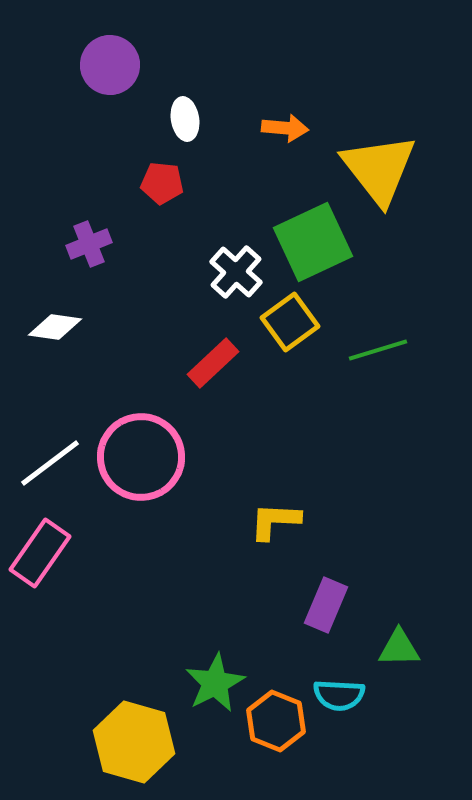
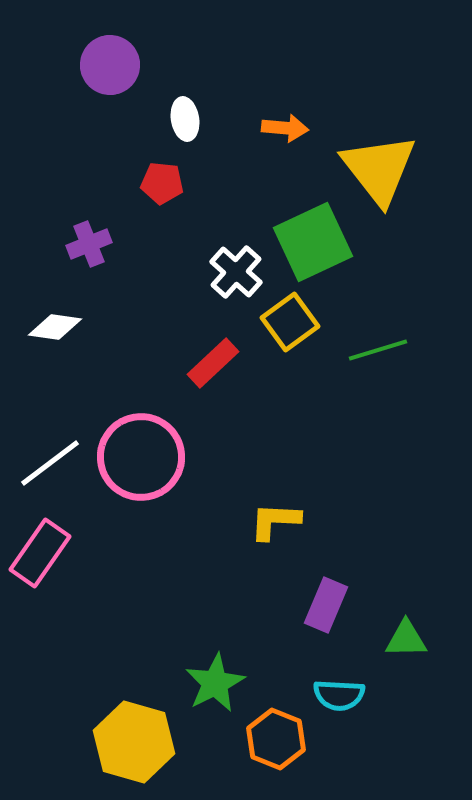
green triangle: moved 7 px right, 9 px up
orange hexagon: moved 18 px down
